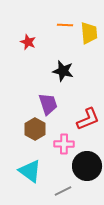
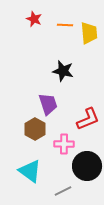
red star: moved 6 px right, 23 px up
